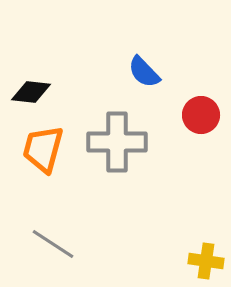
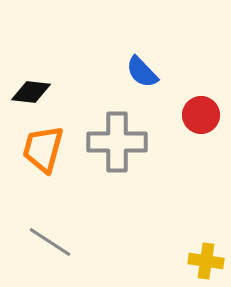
blue semicircle: moved 2 px left
gray line: moved 3 px left, 2 px up
